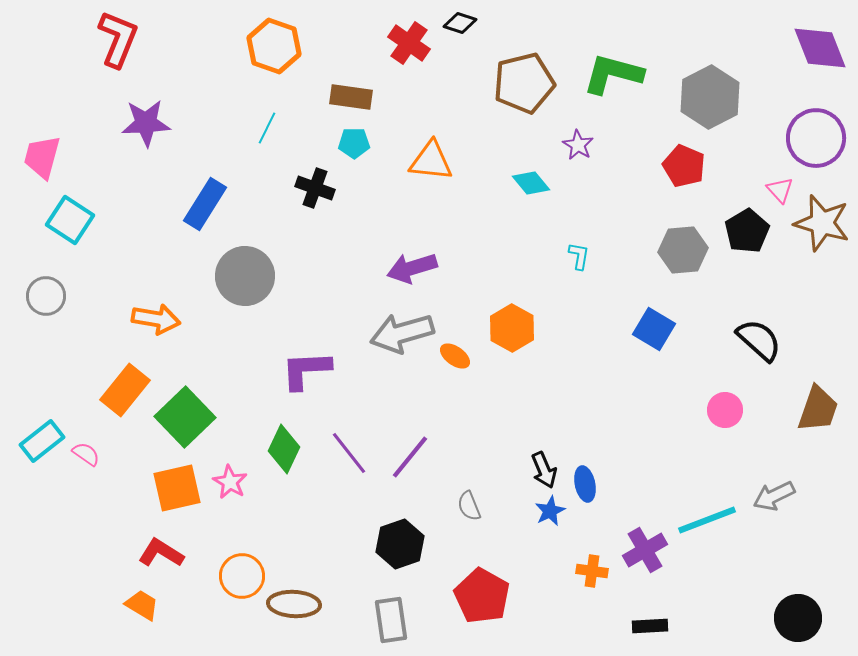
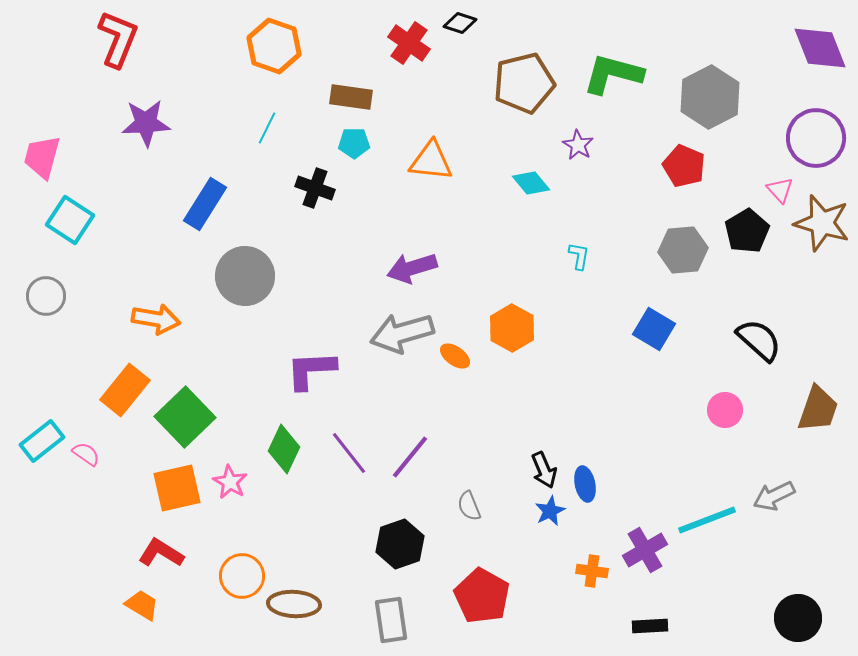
purple L-shape at (306, 370): moved 5 px right
